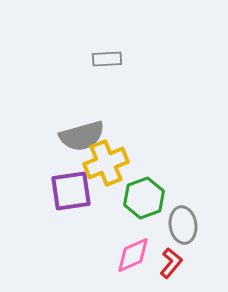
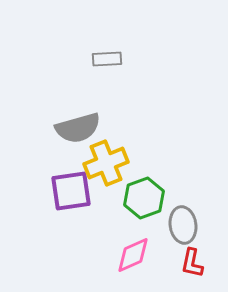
gray semicircle: moved 4 px left, 8 px up
red L-shape: moved 21 px right; rotated 152 degrees clockwise
